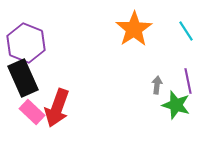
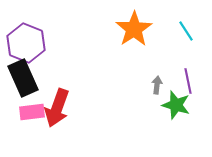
pink rectangle: rotated 50 degrees counterclockwise
